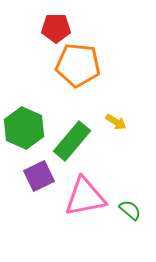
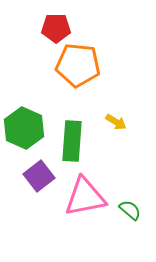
green rectangle: rotated 36 degrees counterclockwise
purple square: rotated 12 degrees counterclockwise
